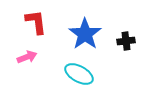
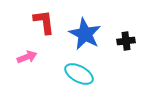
red L-shape: moved 8 px right
blue star: rotated 8 degrees counterclockwise
